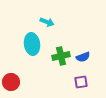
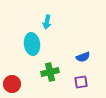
cyan arrow: rotated 80 degrees clockwise
green cross: moved 11 px left, 16 px down
red circle: moved 1 px right, 2 px down
